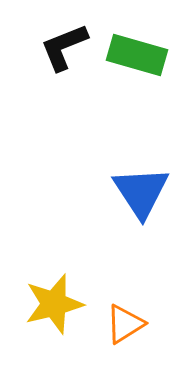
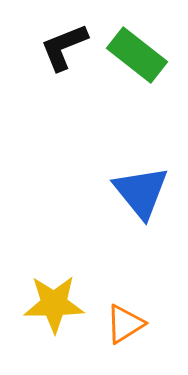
green rectangle: rotated 22 degrees clockwise
blue triangle: rotated 6 degrees counterclockwise
yellow star: rotated 14 degrees clockwise
